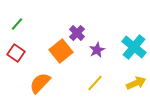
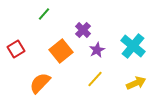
green line: moved 27 px right, 10 px up
purple cross: moved 6 px right, 3 px up
cyan cross: moved 1 px left, 1 px up
red square: moved 4 px up; rotated 24 degrees clockwise
yellow line: moved 4 px up
